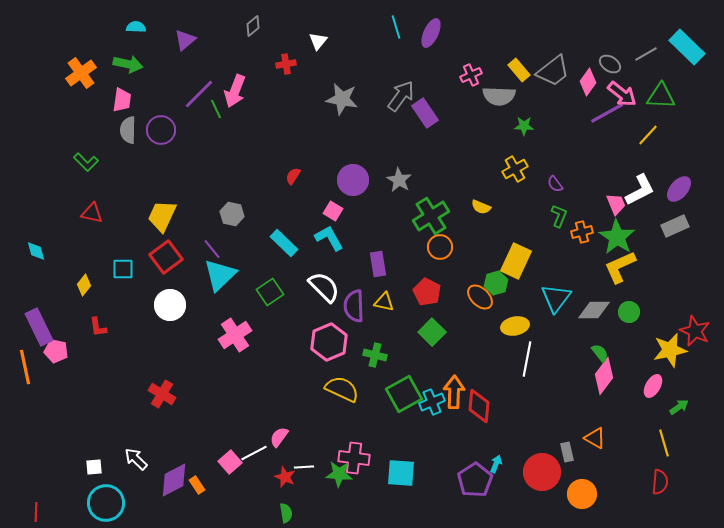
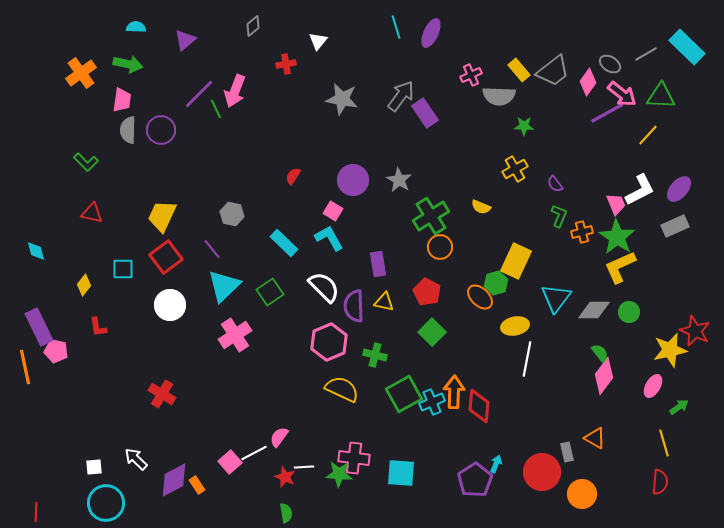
cyan triangle at (220, 275): moved 4 px right, 11 px down
